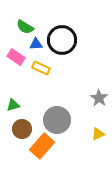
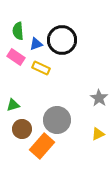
green semicircle: moved 7 px left, 4 px down; rotated 54 degrees clockwise
blue triangle: rotated 16 degrees counterclockwise
